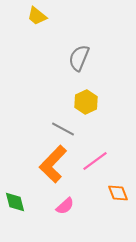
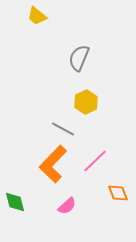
pink line: rotated 8 degrees counterclockwise
pink semicircle: moved 2 px right
